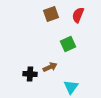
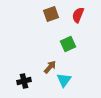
brown arrow: rotated 24 degrees counterclockwise
black cross: moved 6 px left, 7 px down; rotated 16 degrees counterclockwise
cyan triangle: moved 7 px left, 7 px up
